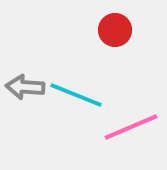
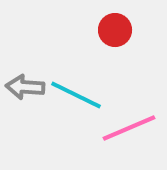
cyan line: rotated 4 degrees clockwise
pink line: moved 2 px left, 1 px down
